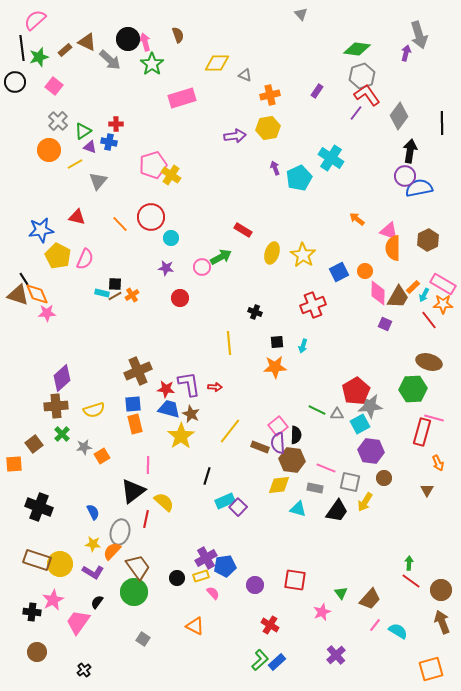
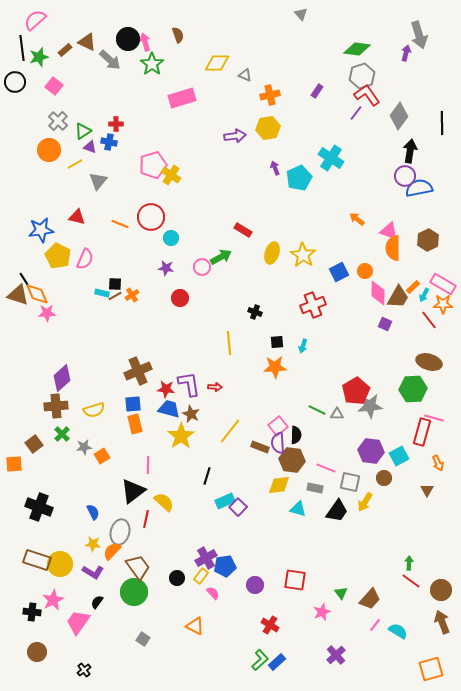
orange line at (120, 224): rotated 24 degrees counterclockwise
cyan square at (360, 424): moved 39 px right, 32 px down
yellow rectangle at (201, 576): rotated 35 degrees counterclockwise
